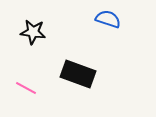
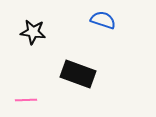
blue semicircle: moved 5 px left, 1 px down
pink line: moved 12 px down; rotated 30 degrees counterclockwise
